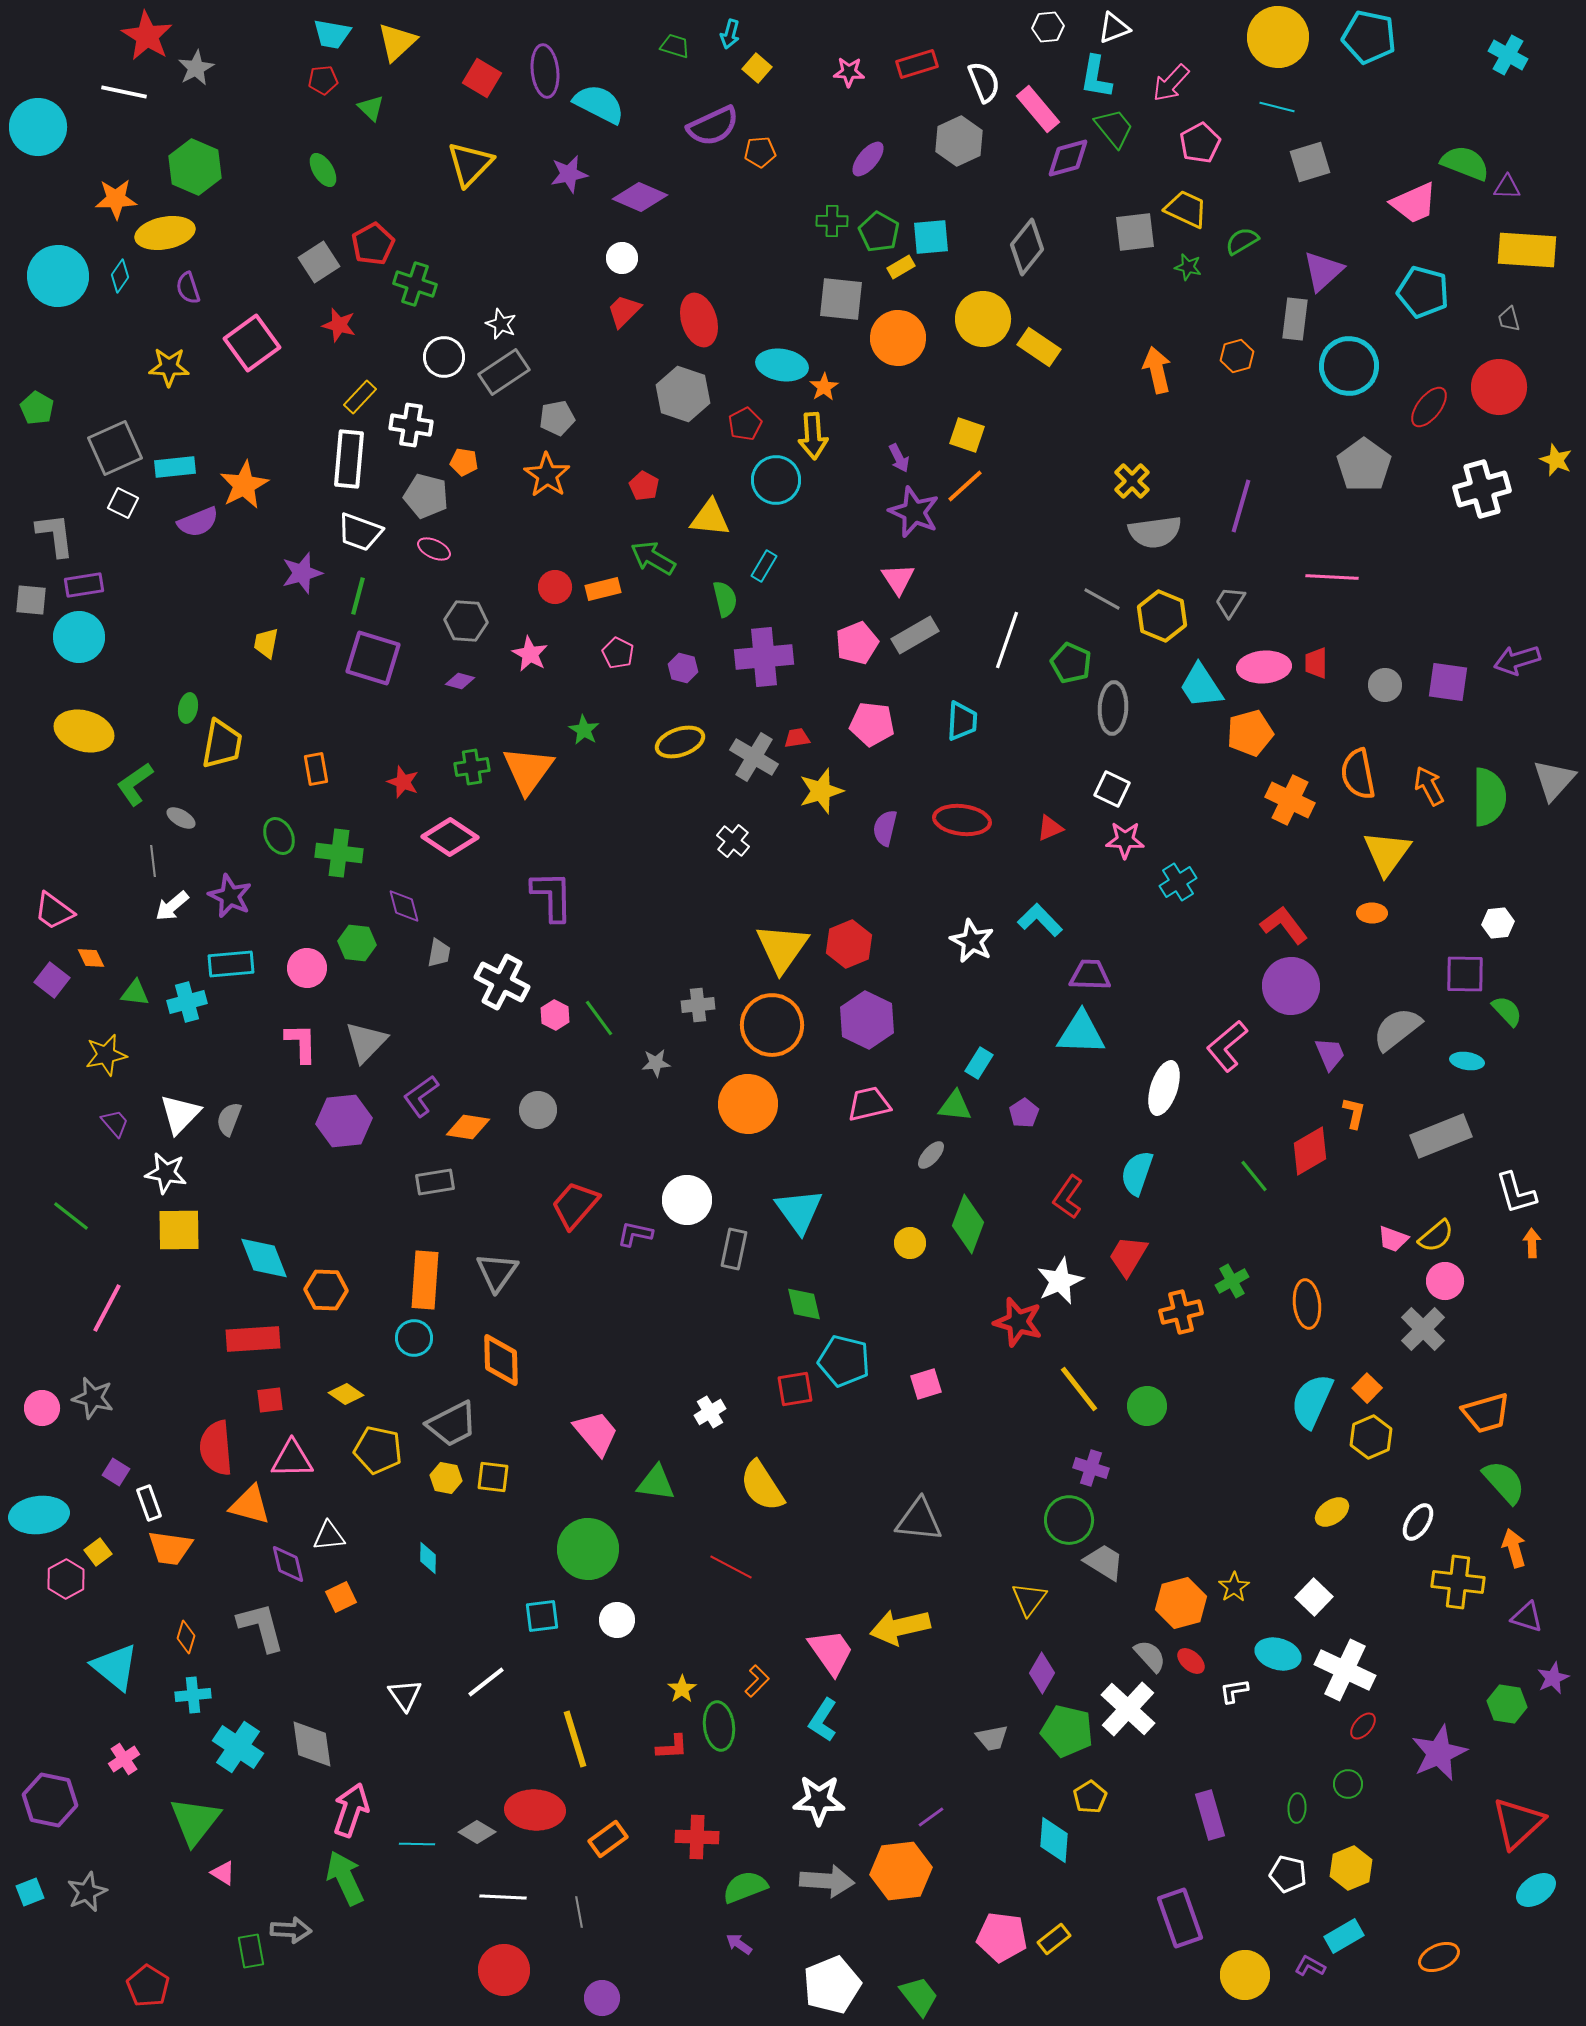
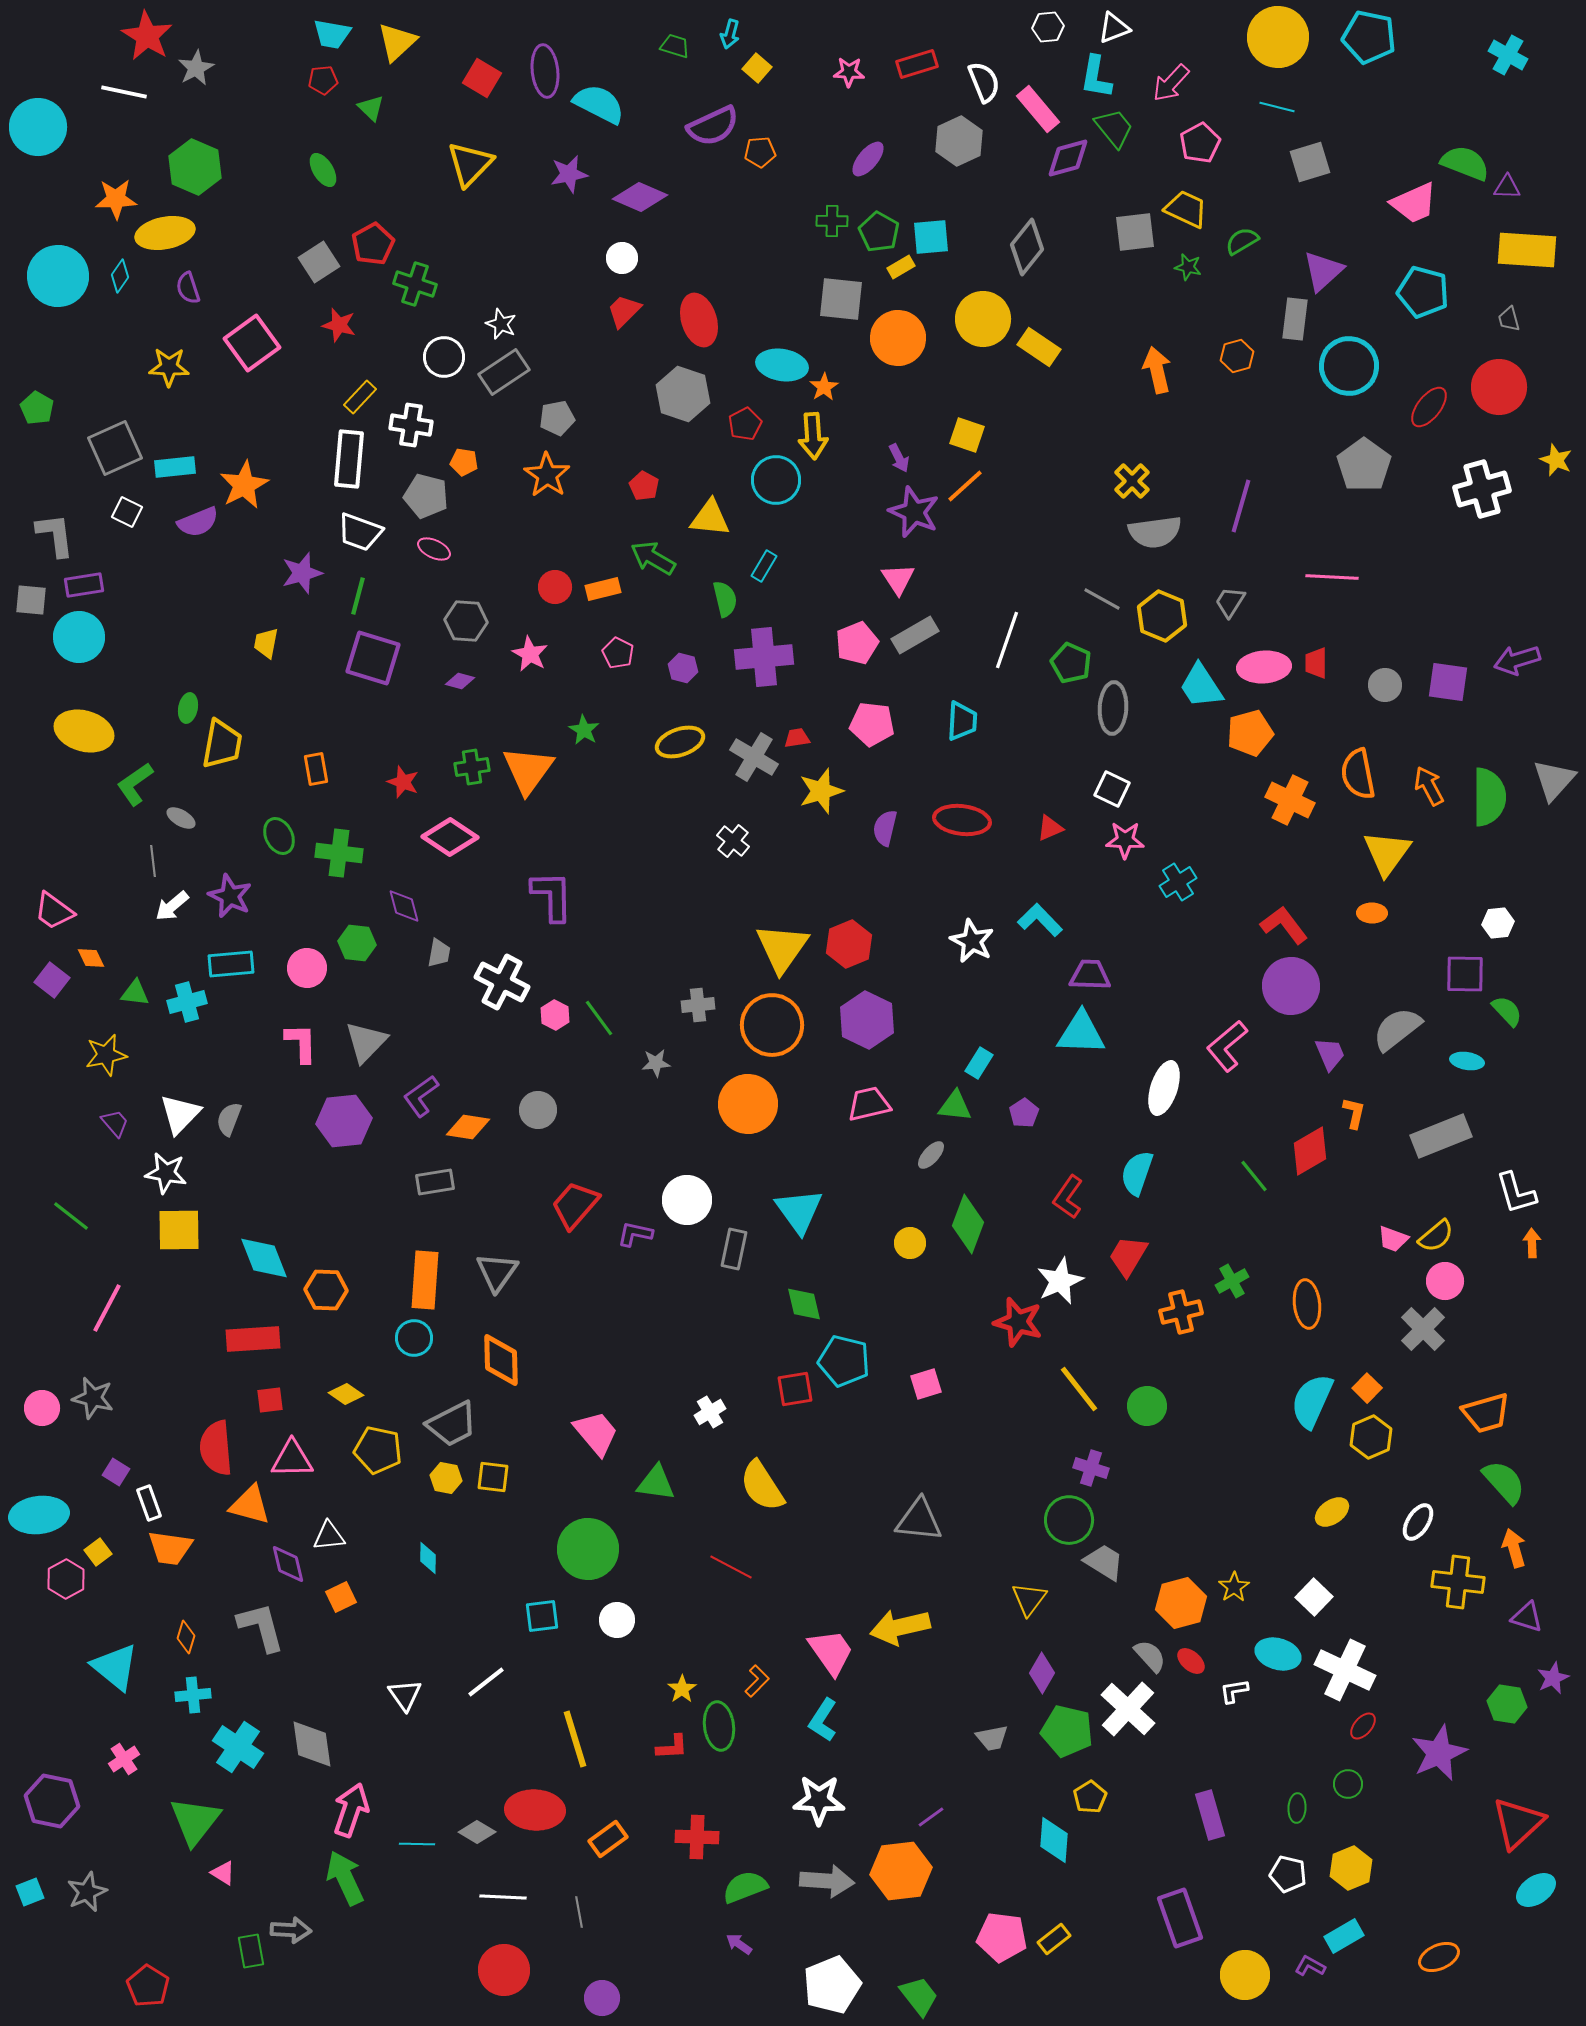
white square at (123, 503): moved 4 px right, 9 px down
purple hexagon at (50, 1800): moved 2 px right, 1 px down
